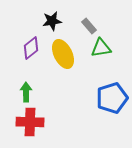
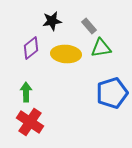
yellow ellipse: moved 3 px right; rotated 60 degrees counterclockwise
blue pentagon: moved 5 px up
red cross: rotated 32 degrees clockwise
